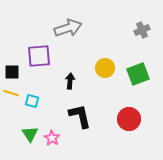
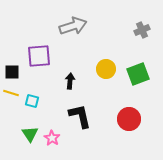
gray arrow: moved 5 px right, 2 px up
yellow circle: moved 1 px right, 1 px down
